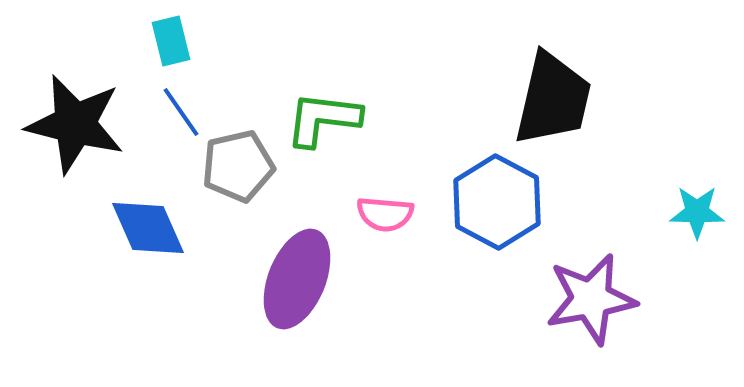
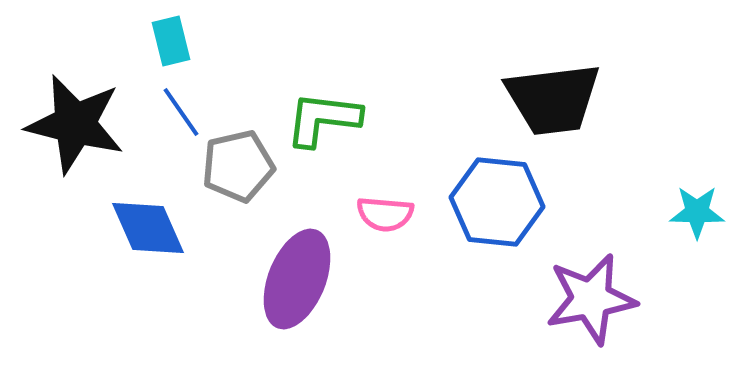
black trapezoid: rotated 70 degrees clockwise
blue hexagon: rotated 22 degrees counterclockwise
